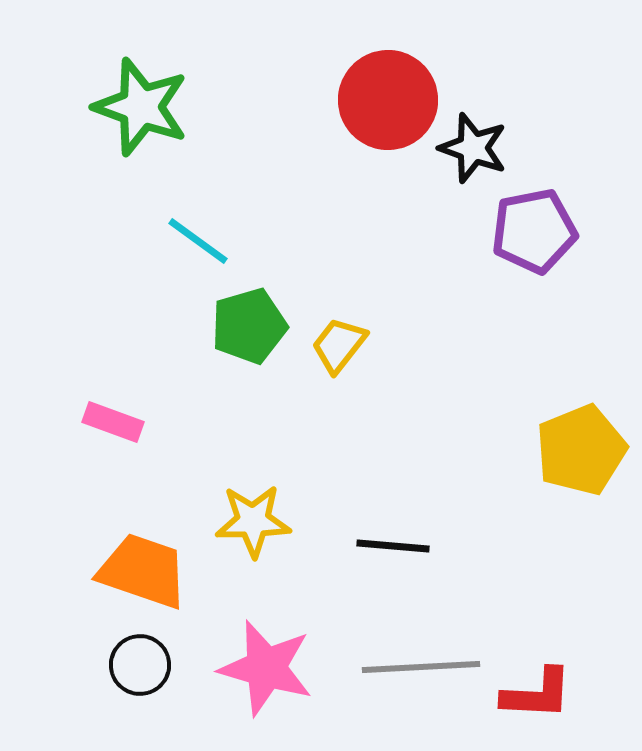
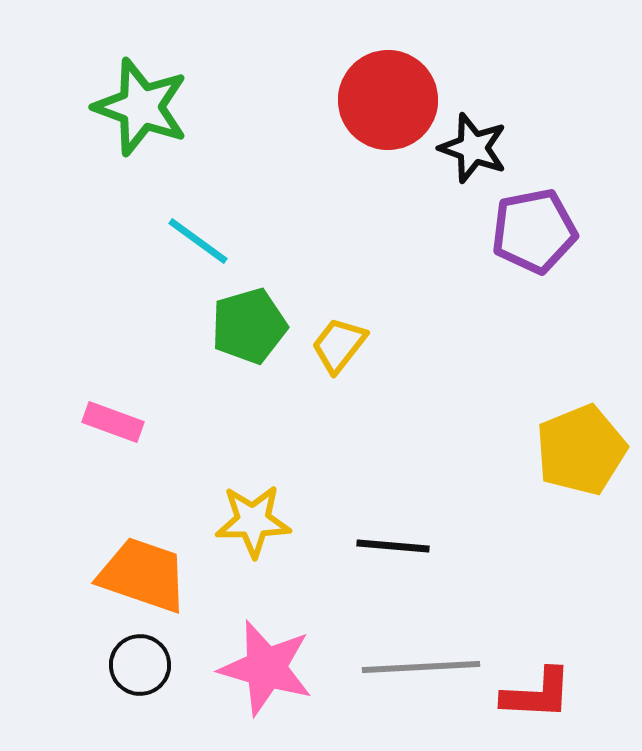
orange trapezoid: moved 4 px down
